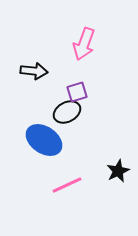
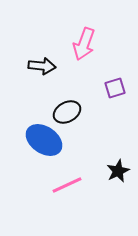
black arrow: moved 8 px right, 5 px up
purple square: moved 38 px right, 4 px up
